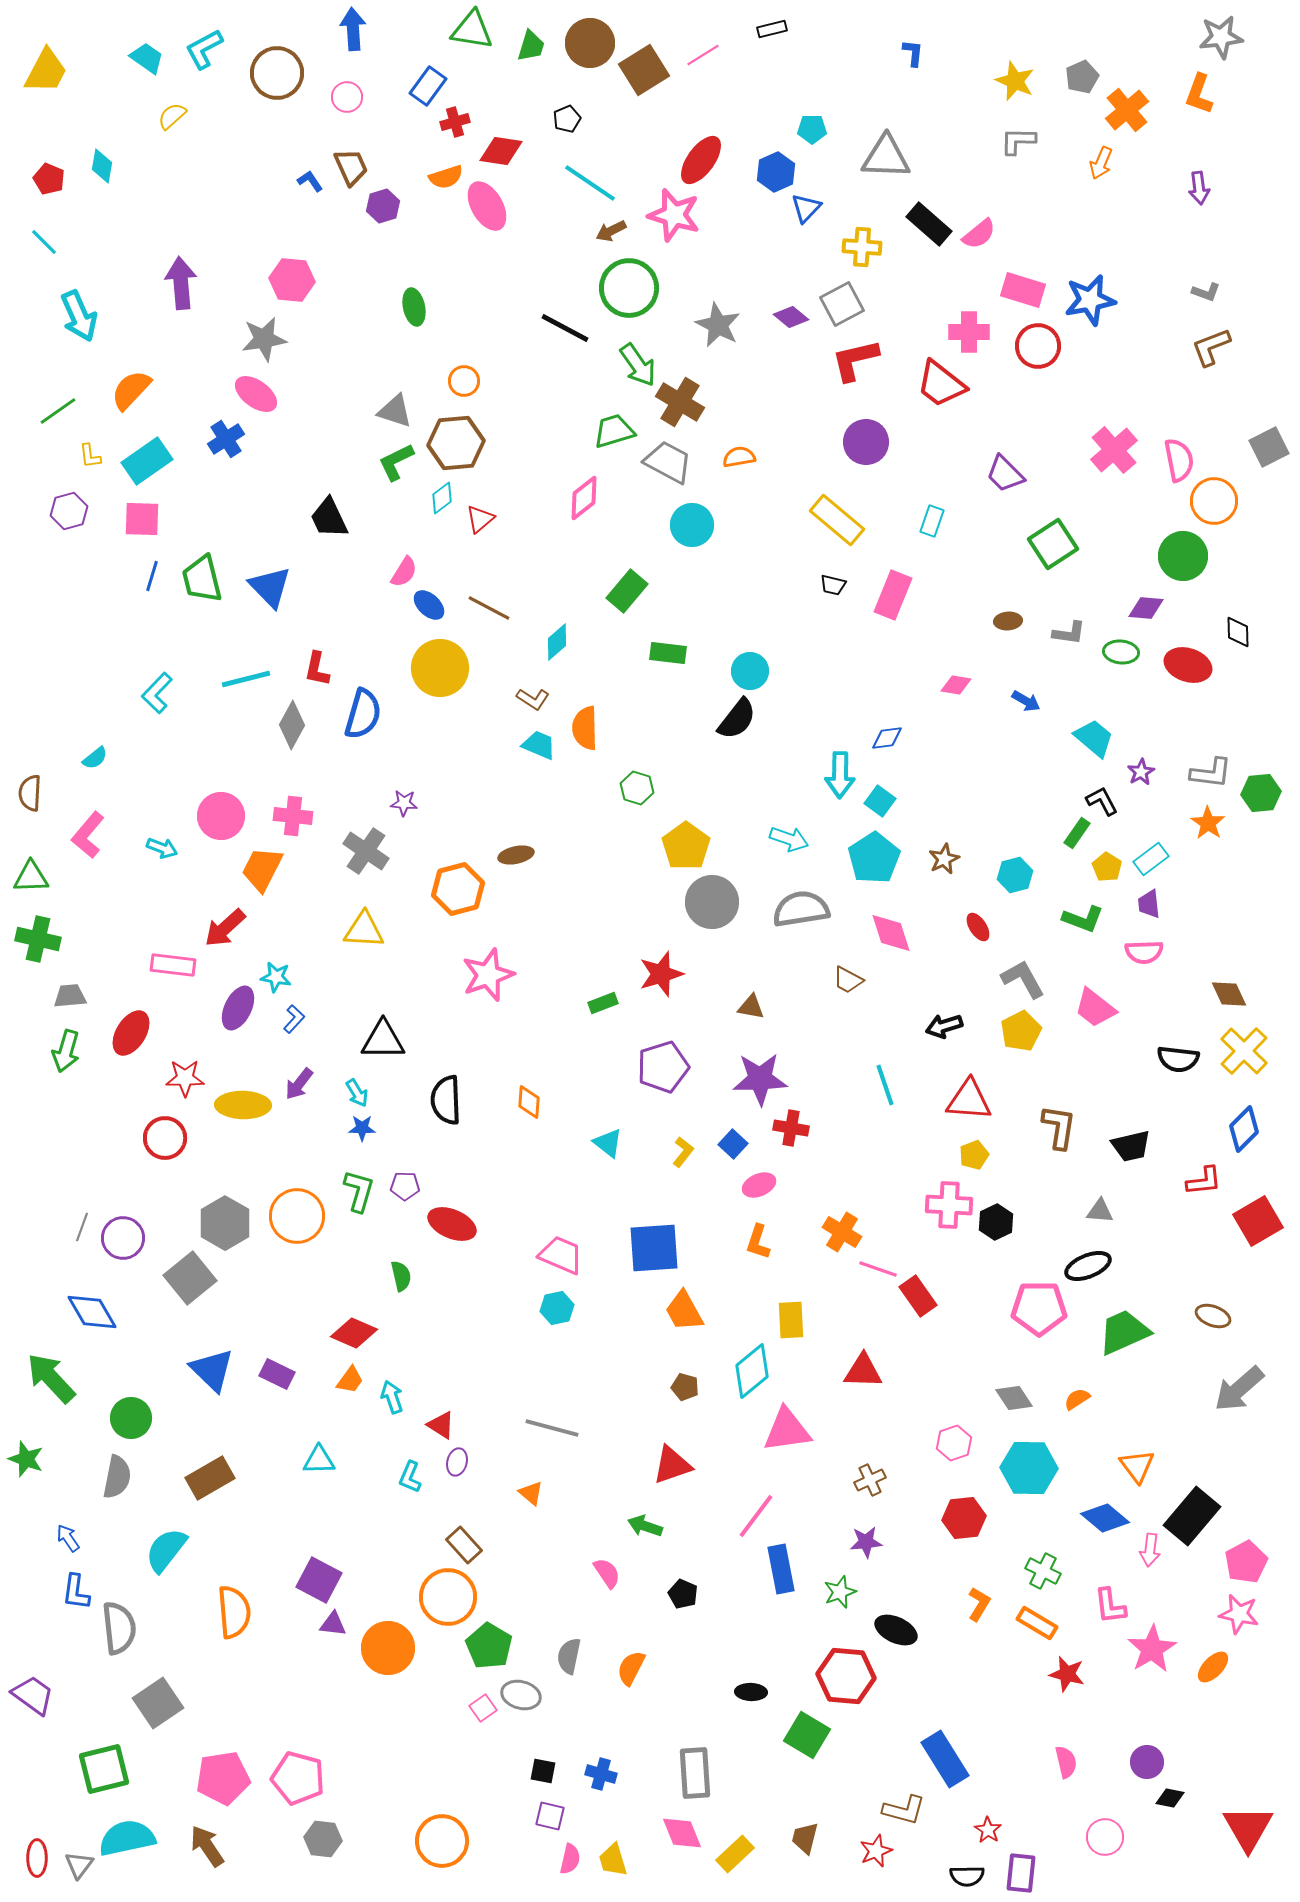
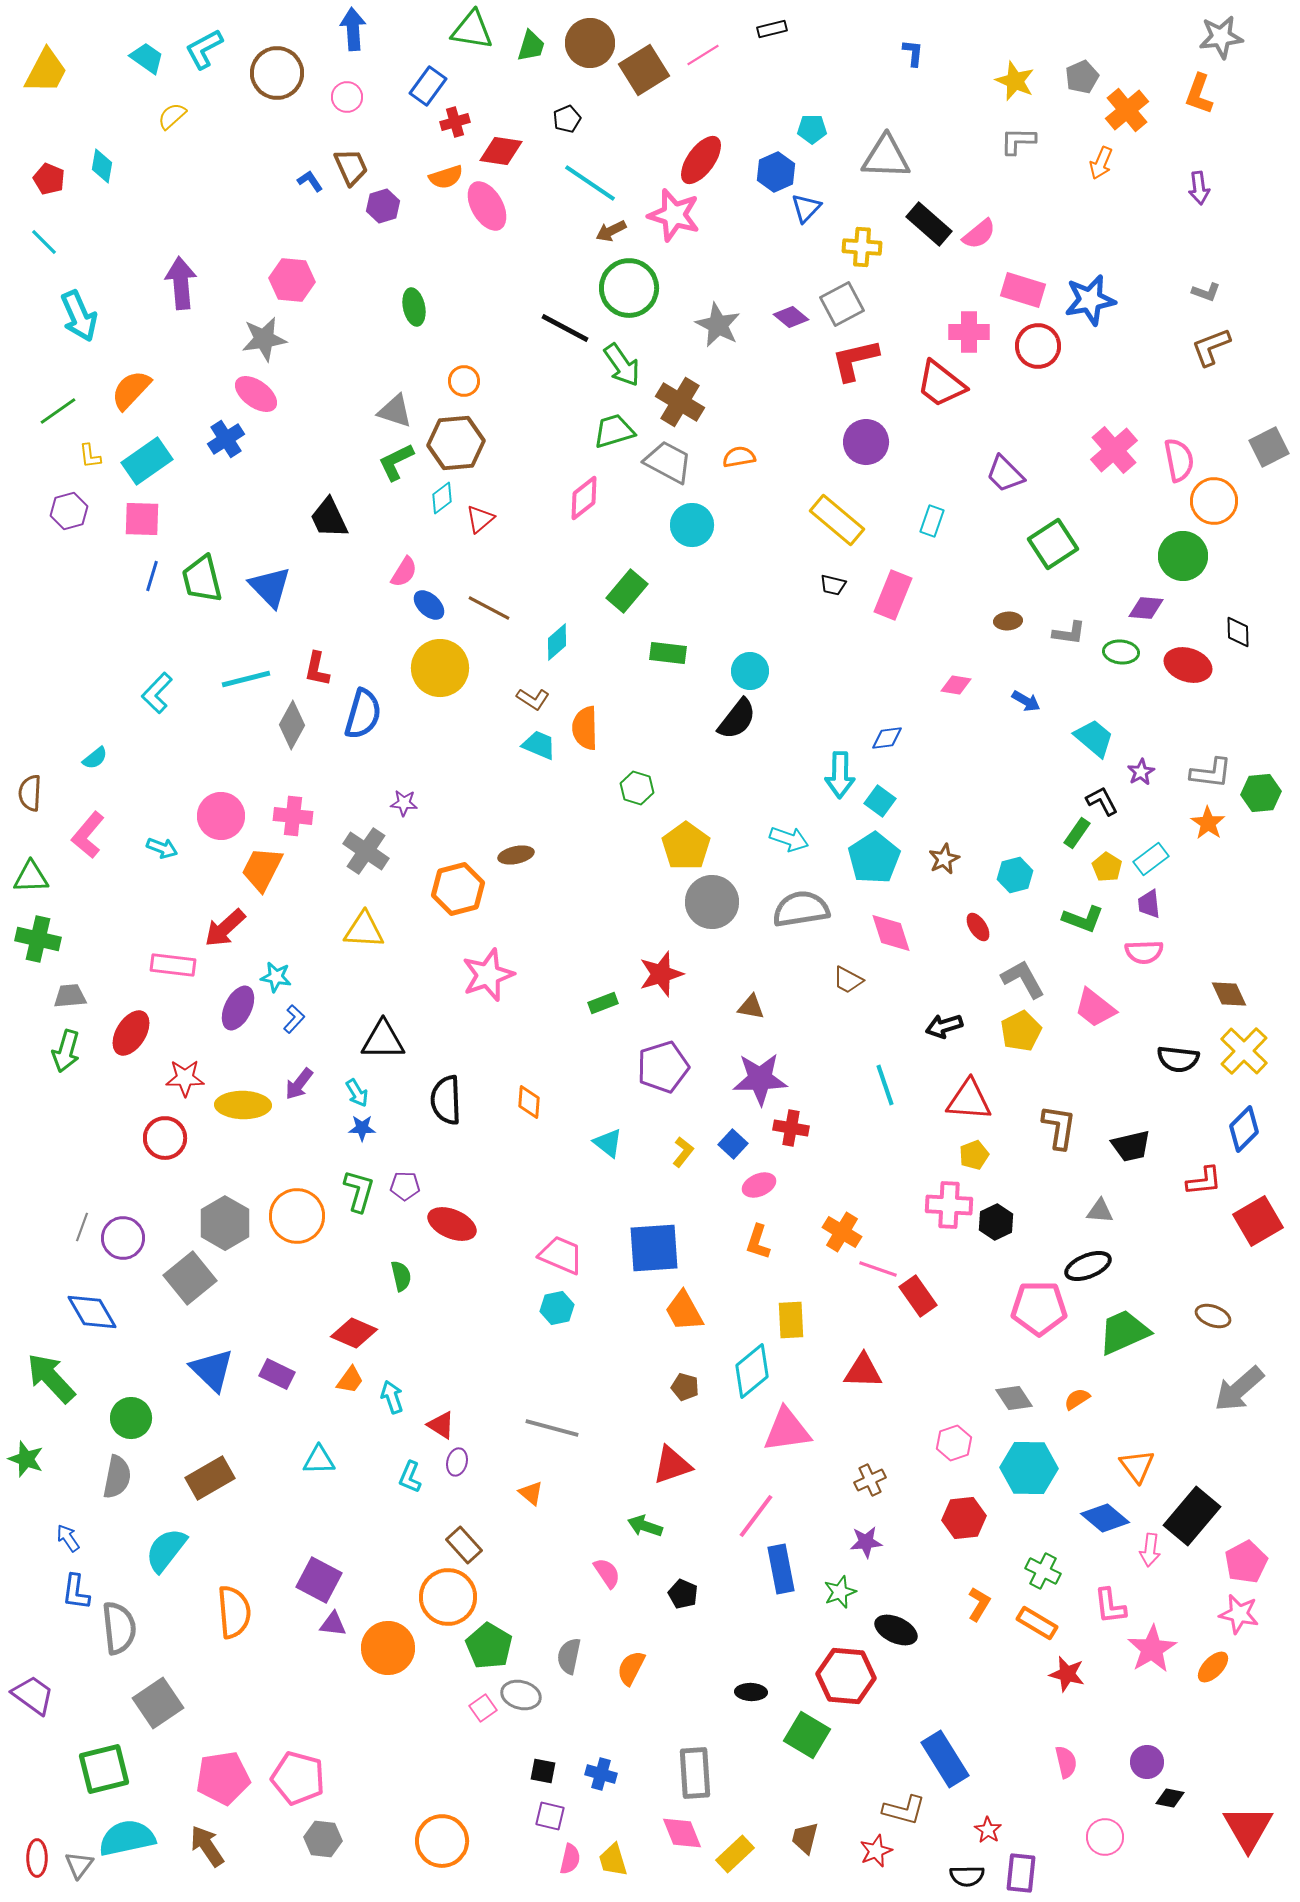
green arrow at (638, 365): moved 16 px left
